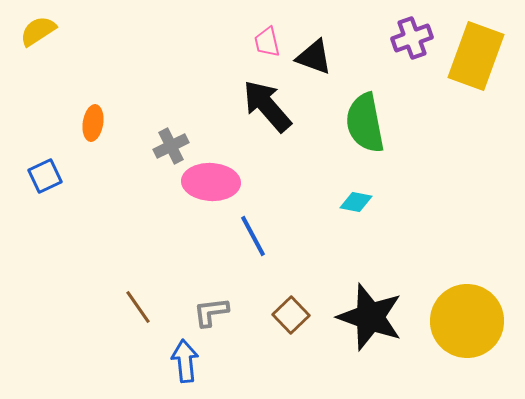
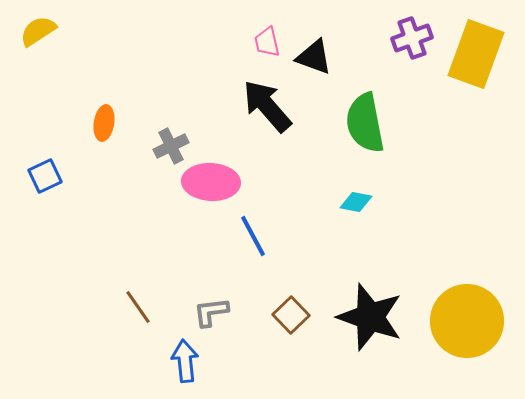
yellow rectangle: moved 2 px up
orange ellipse: moved 11 px right
